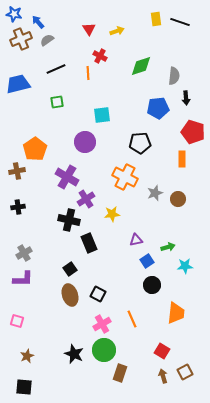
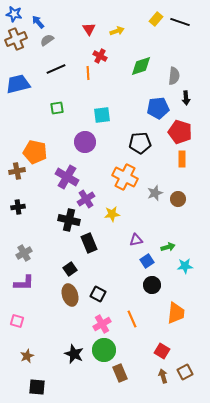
yellow rectangle at (156, 19): rotated 48 degrees clockwise
brown cross at (21, 39): moved 5 px left
green square at (57, 102): moved 6 px down
red pentagon at (193, 132): moved 13 px left
orange pentagon at (35, 149): moved 3 px down; rotated 25 degrees counterclockwise
purple L-shape at (23, 279): moved 1 px right, 4 px down
brown rectangle at (120, 373): rotated 42 degrees counterclockwise
black square at (24, 387): moved 13 px right
